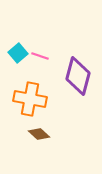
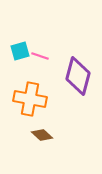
cyan square: moved 2 px right, 2 px up; rotated 24 degrees clockwise
brown diamond: moved 3 px right, 1 px down
